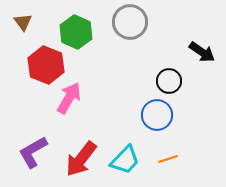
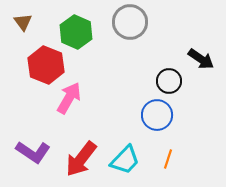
black arrow: moved 1 px left, 7 px down
purple L-shape: rotated 116 degrees counterclockwise
orange line: rotated 54 degrees counterclockwise
